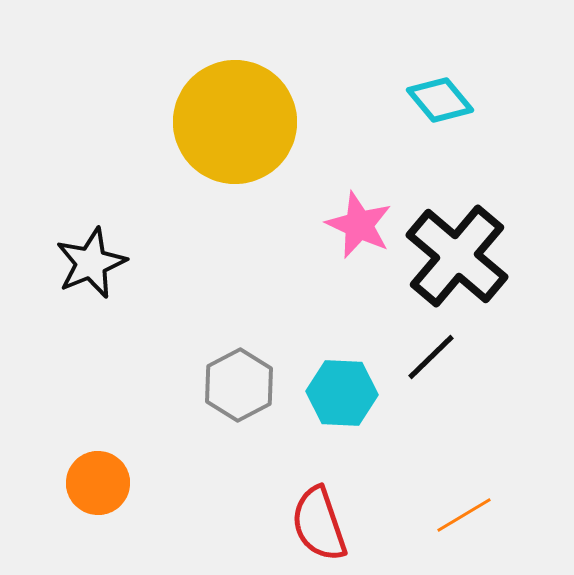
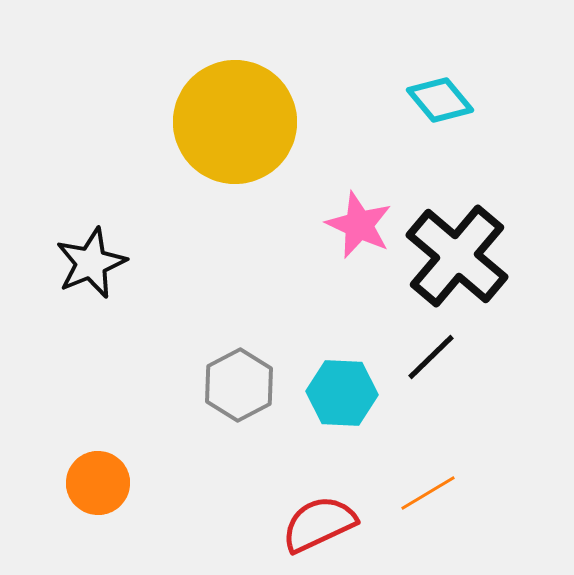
orange line: moved 36 px left, 22 px up
red semicircle: rotated 84 degrees clockwise
